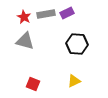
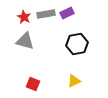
black hexagon: rotated 15 degrees counterclockwise
